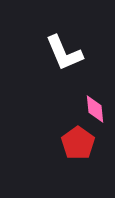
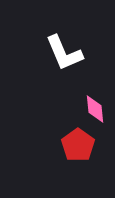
red pentagon: moved 2 px down
